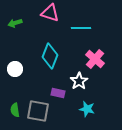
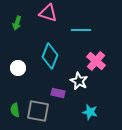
pink triangle: moved 2 px left
green arrow: moved 2 px right; rotated 56 degrees counterclockwise
cyan line: moved 2 px down
pink cross: moved 1 px right, 2 px down
white circle: moved 3 px right, 1 px up
white star: rotated 12 degrees counterclockwise
cyan star: moved 3 px right, 3 px down
